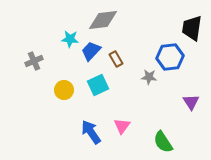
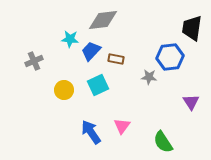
brown rectangle: rotated 49 degrees counterclockwise
